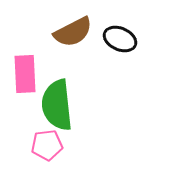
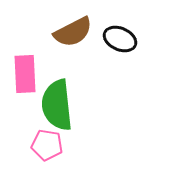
pink pentagon: rotated 16 degrees clockwise
